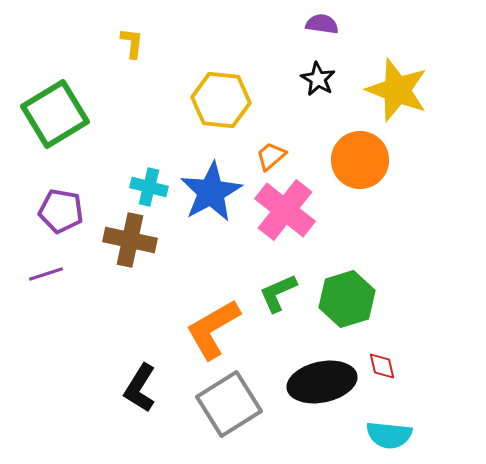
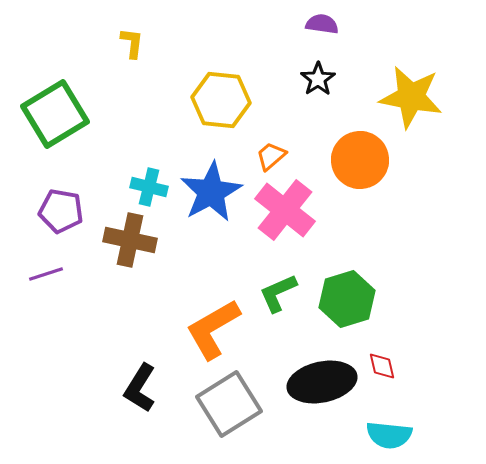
black star: rotated 8 degrees clockwise
yellow star: moved 14 px right, 7 px down; rotated 10 degrees counterclockwise
